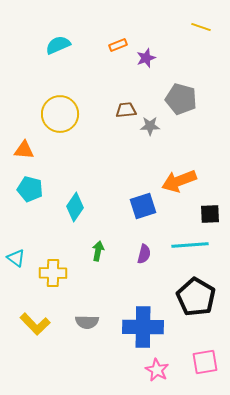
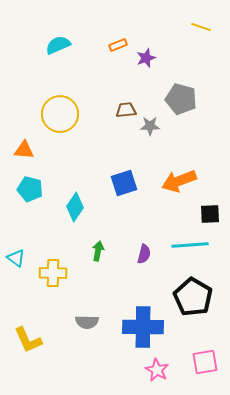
blue square: moved 19 px left, 23 px up
black pentagon: moved 3 px left
yellow L-shape: moved 7 px left, 16 px down; rotated 20 degrees clockwise
